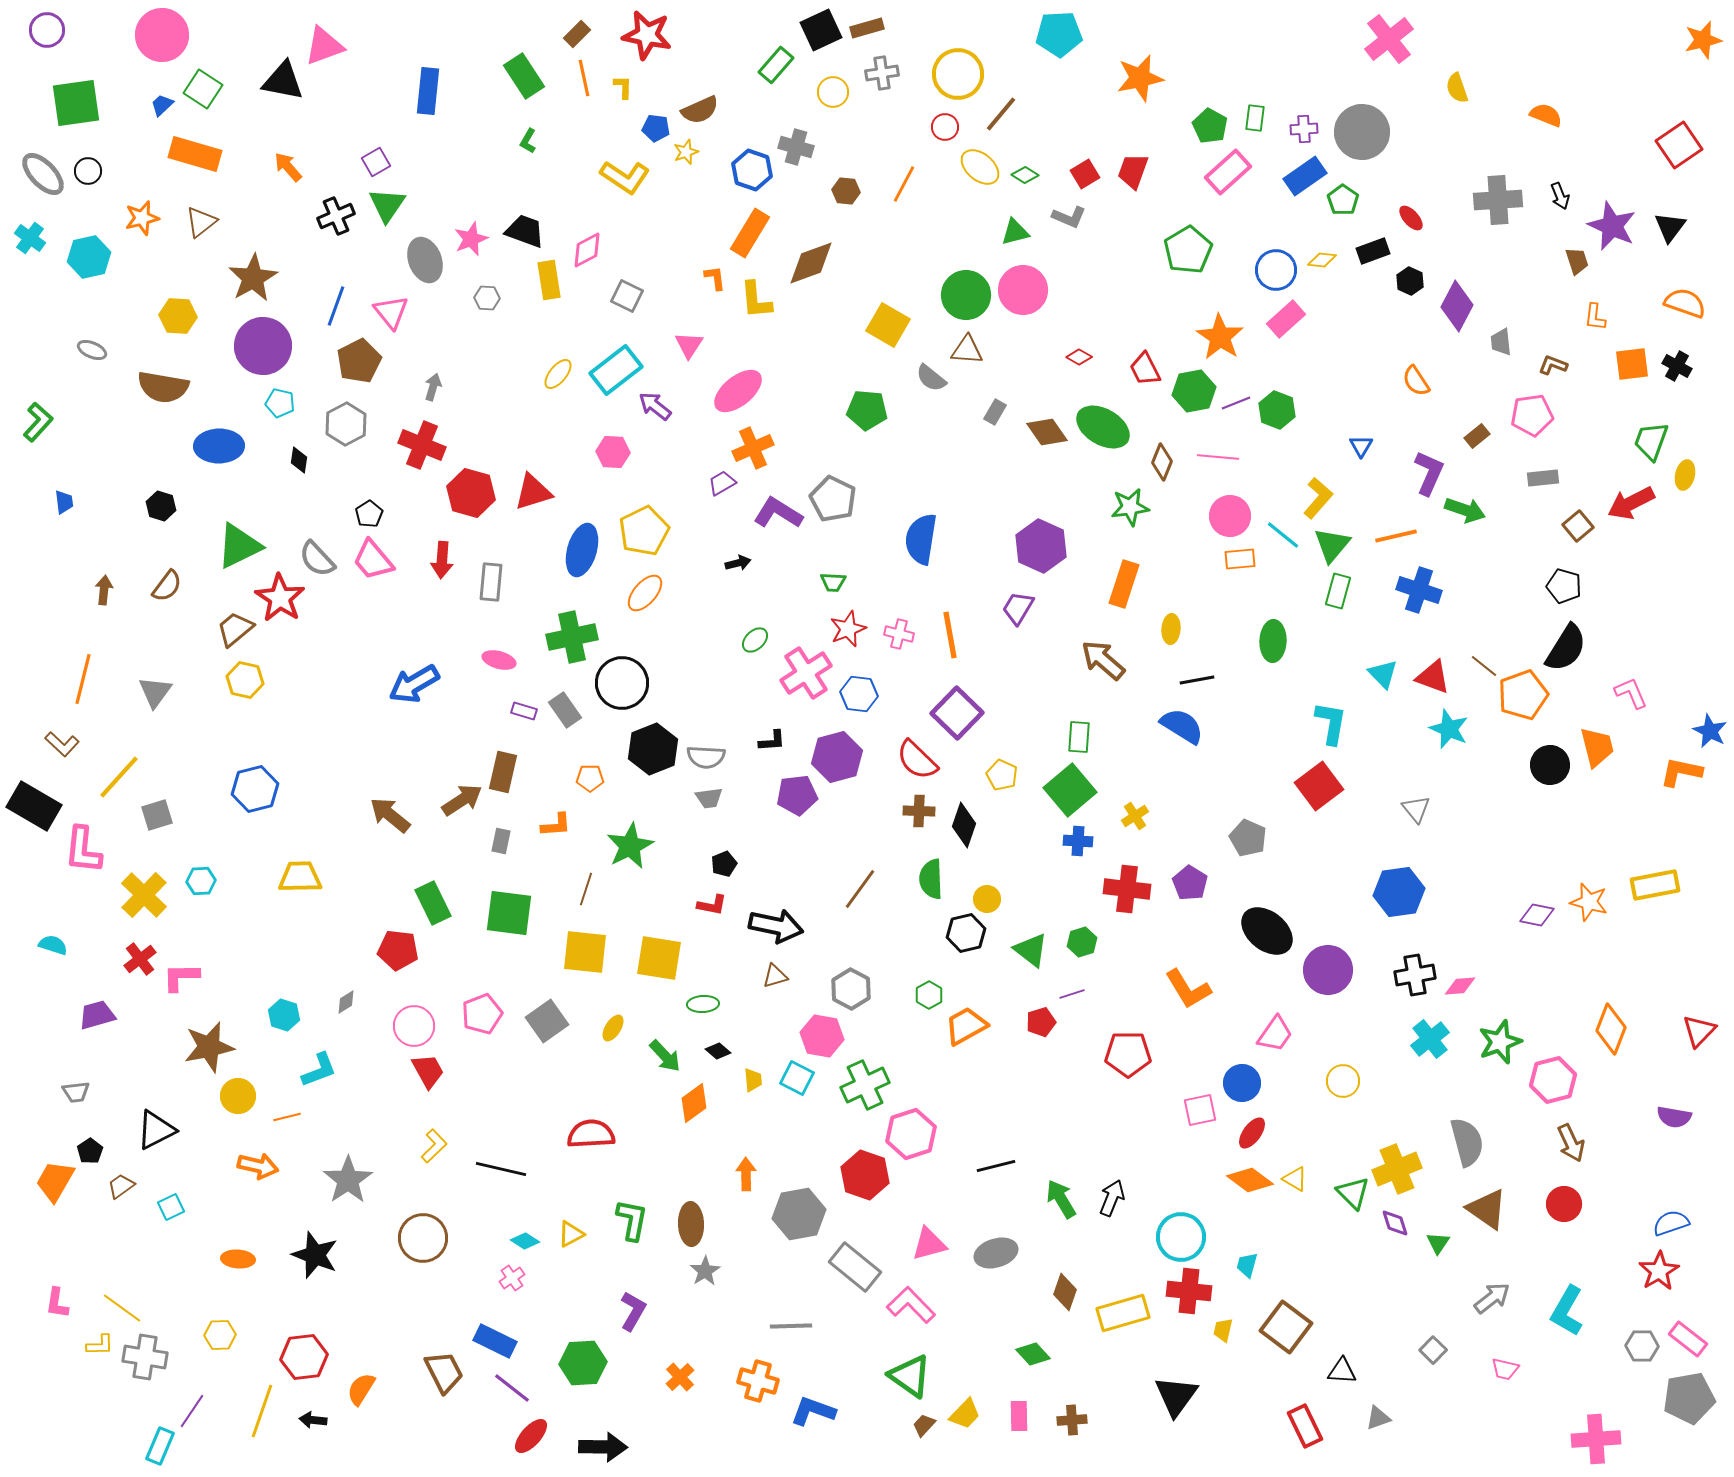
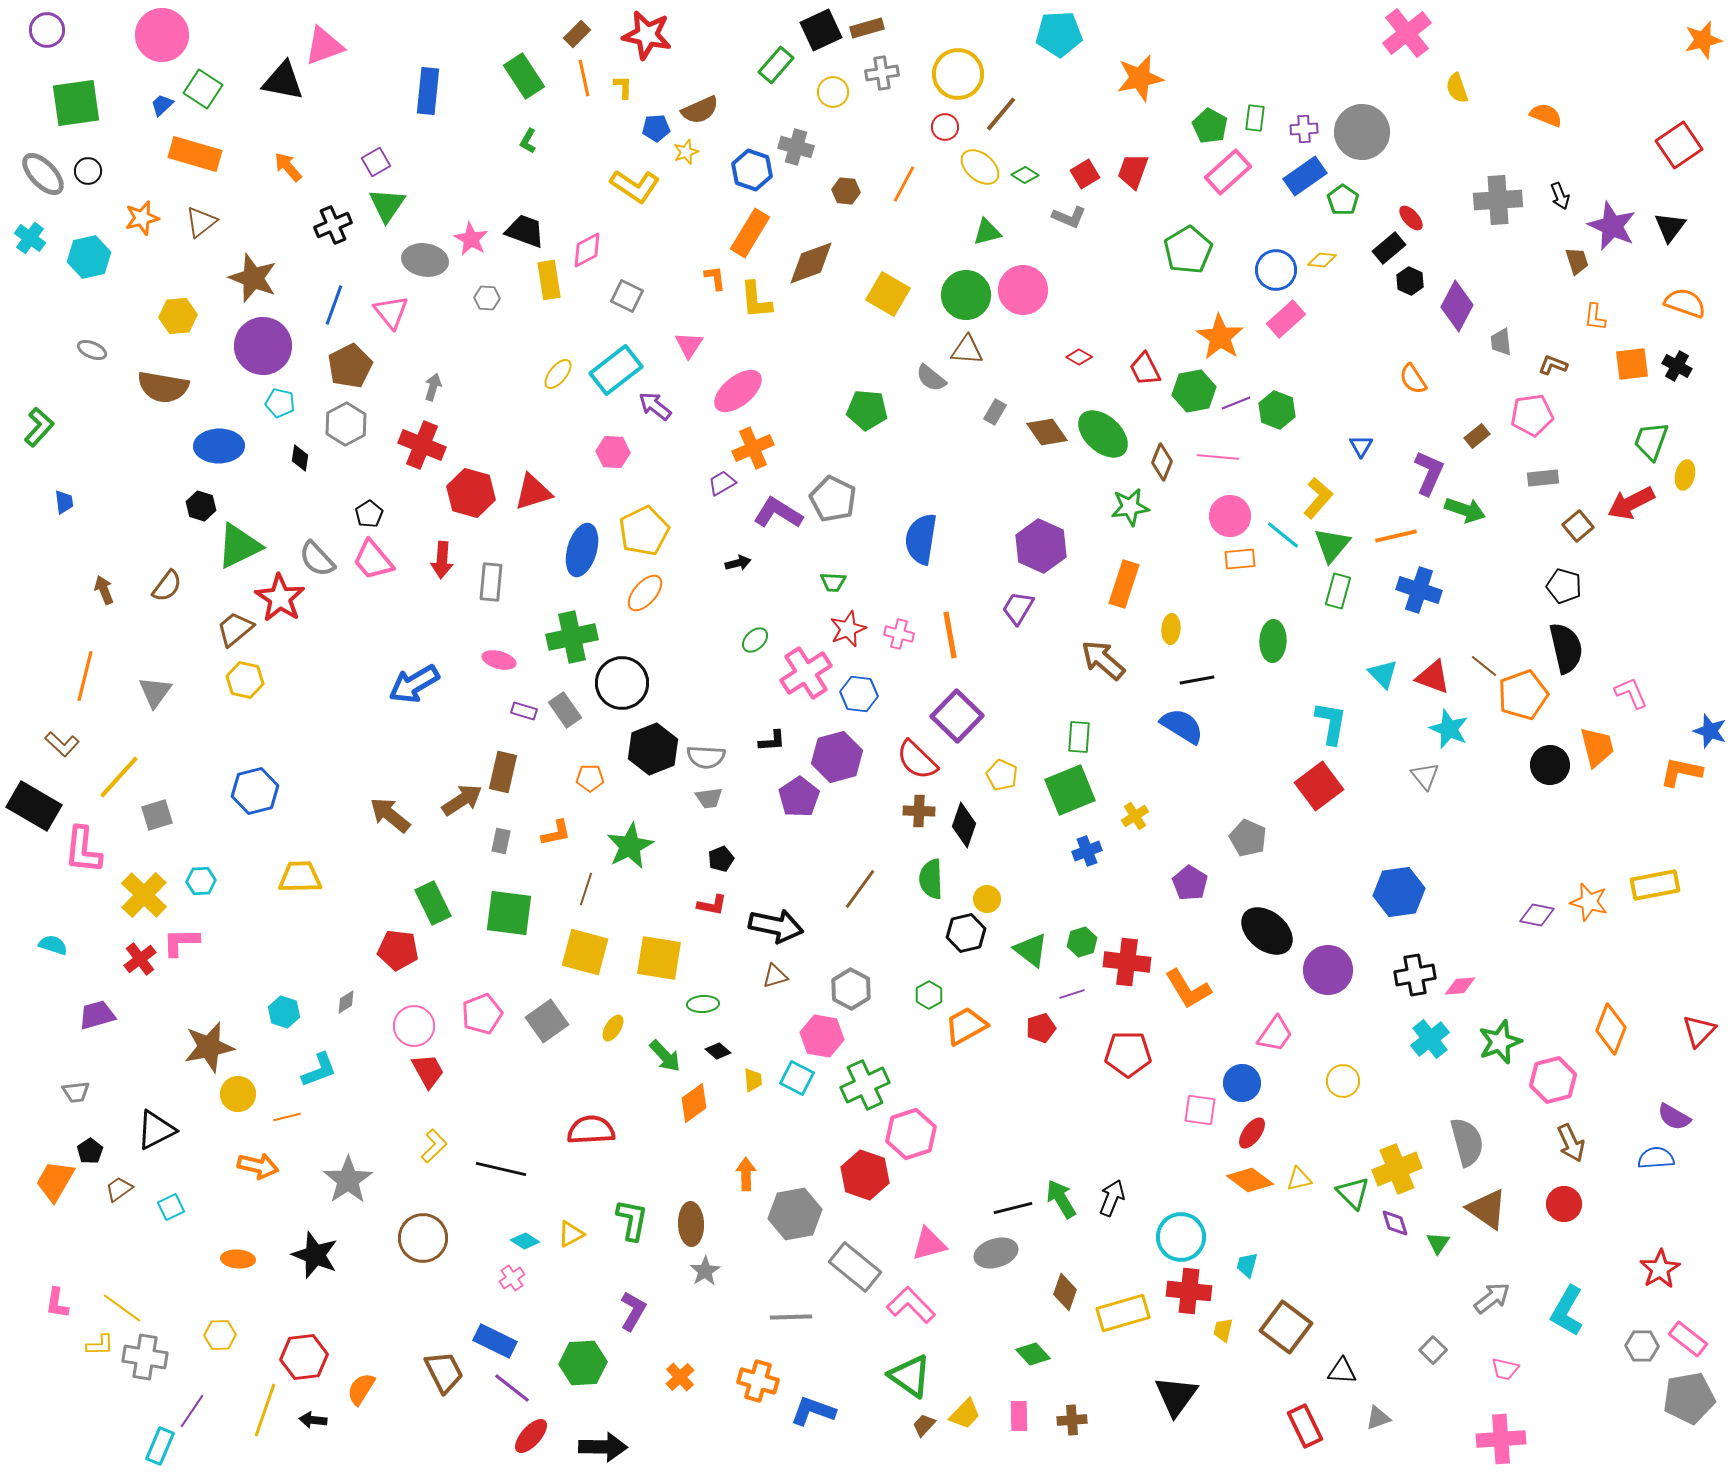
pink cross at (1389, 39): moved 18 px right, 6 px up
blue pentagon at (656, 128): rotated 12 degrees counterclockwise
yellow L-shape at (625, 177): moved 10 px right, 9 px down
black cross at (336, 216): moved 3 px left, 9 px down
green triangle at (1015, 232): moved 28 px left
pink star at (471, 239): rotated 20 degrees counterclockwise
black rectangle at (1373, 251): moved 16 px right, 3 px up; rotated 20 degrees counterclockwise
gray ellipse at (425, 260): rotated 60 degrees counterclockwise
brown star at (253, 278): rotated 21 degrees counterclockwise
blue line at (336, 306): moved 2 px left, 1 px up
yellow hexagon at (178, 316): rotated 9 degrees counterclockwise
yellow square at (888, 325): moved 31 px up
brown pentagon at (359, 361): moved 9 px left, 5 px down
orange semicircle at (1416, 381): moved 3 px left, 2 px up
green L-shape at (38, 422): moved 1 px right, 5 px down
green ellipse at (1103, 427): moved 7 px down; rotated 12 degrees clockwise
black diamond at (299, 460): moved 1 px right, 2 px up
black hexagon at (161, 506): moved 40 px right
brown arrow at (104, 590): rotated 28 degrees counterclockwise
black semicircle at (1566, 648): rotated 45 degrees counterclockwise
orange line at (83, 679): moved 2 px right, 3 px up
purple square at (957, 713): moved 3 px down
blue star at (1710, 731): rotated 8 degrees counterclockwise
blue hexagon at (255, 789): moved 2 px down
green square at (1070, 790): rotated 18 degrees clockwise
purple pentagon at (797, 795): moved 2 px right, 2 px down; rotated 27 degrees counterclockwise
gray triangle at (1416, 809): moved 9 px right, 33 px up
orange L-shape at (556, 825): moved 8 px down; rotated 8 degrees counterclockwise
blue cross at (1078, 841): moved 9 px right, 10 px down; rotated 24 degrees counterclockwise
black pentagon at (724, 864): moved 3 px left, 5 px up
red cross at (1127, 889): moved 73 px down
yellow square at (585, 952): rotated 9 degrees clockwise
pink L-shape at (181, 977): moved 35 px up
cyan hexagon at (284, 1015): moved 3 px up
red pentagon at (1041, 1022): moved 6 px down
yellow circle at (238, 1096): moved 2 px up
pink square at (1200, 1110): rotated 20 degrees clockwise
purple semicircle at (1674, 1117): rotated 20 degrees clockwise
red semicircle at (591, 1134): moved 4 px up
black line at (996, 1166): moved 17 px right, 42 px down
yellow triangle at (1295, 1179): moved 4 px right; rotated 44 degrees counterclockwise
brown trapezoid at (121, 1186): moved 2 px left, 3 px down
gray hexagon at (799, 1214): moved 4 px left
blue semicircle at (1671, 1223): moved 15 px left, 65 px up; rotated 15 degrees clockwise
red star at (1659, 1271): moved 1 px right, 2 px up
gray line at (791, 1326): moved 9 px up
yellow line at (262, 1411): moved 3 px right, 1 px up
pink cross at (1596, 1439): moved 95 px left
